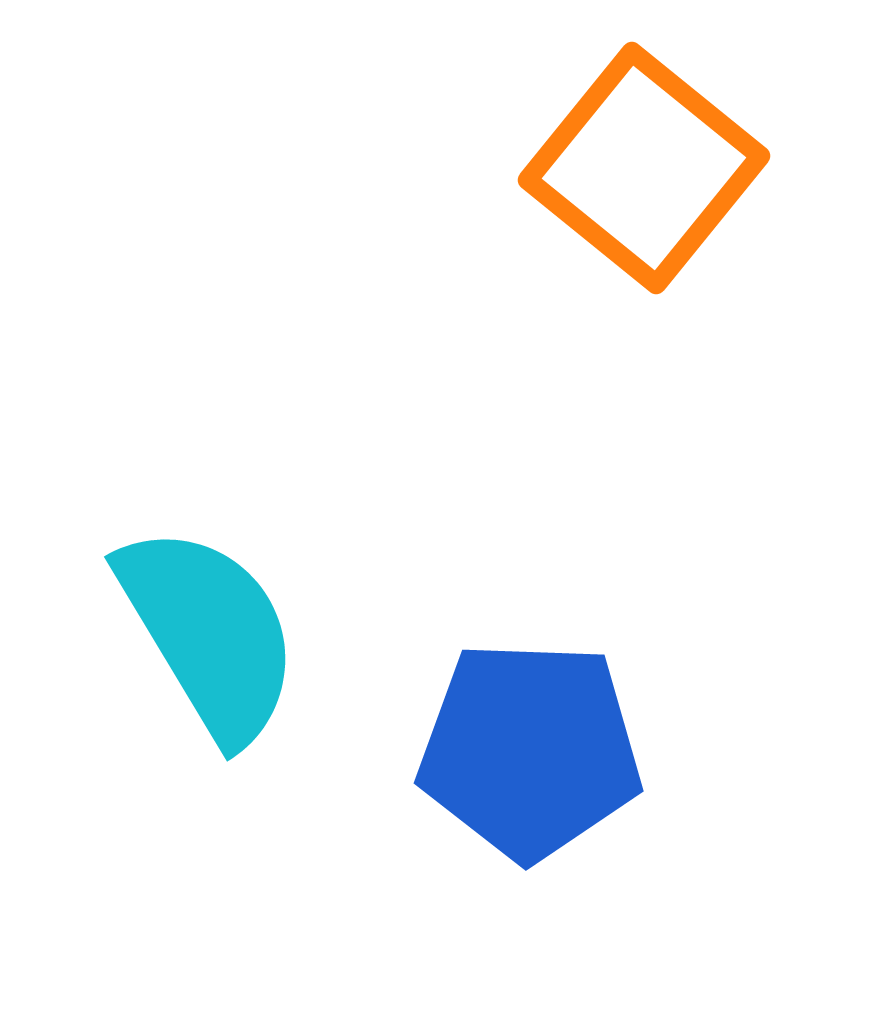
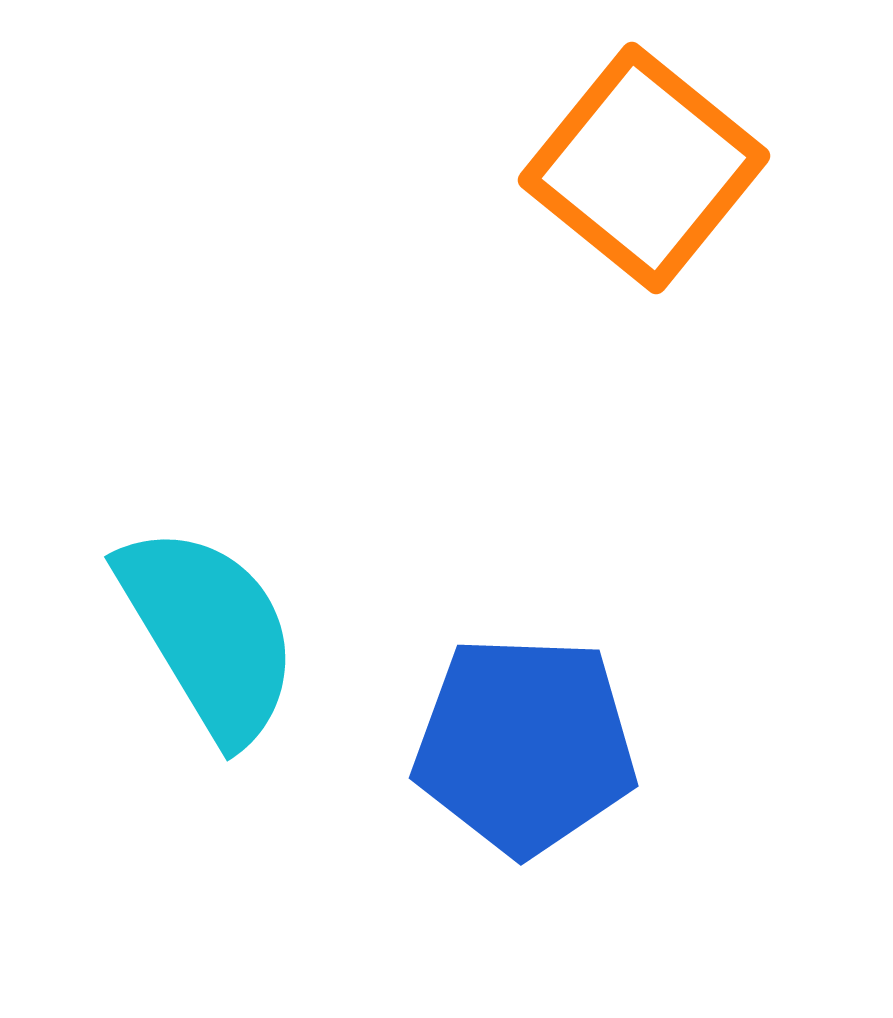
blue pentagon: moved 5 px left, 5 px up
